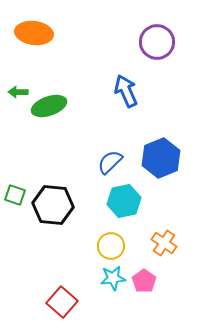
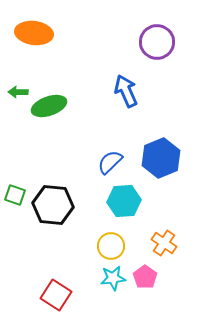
cyan hexagon: rotated 8 degrees clockwise
pink pentagon: moved 1 px right, 4 px up
red square: moved 6 px left, 7 px up; rotated 8 degrees counterclockwise
